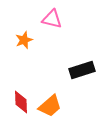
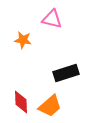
orange star: moved 1 px left; rotated 30 degrees clockwise
black rectangle: moved 16 px left, 3 px down
